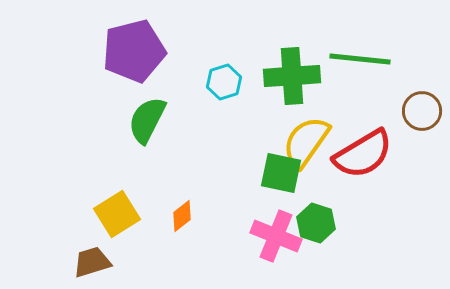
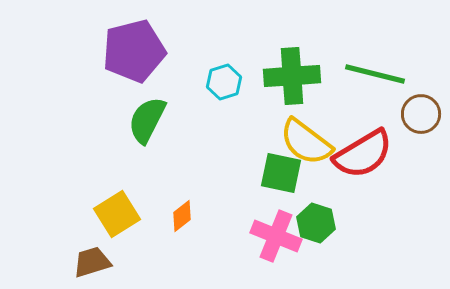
green line: moved 15 px right, 15 px down; rotated 8 degrees clockwise
brown circle: moved 1 px left, 3 px down
yellow semicircle: rotated 88 degrees counterclockwise
